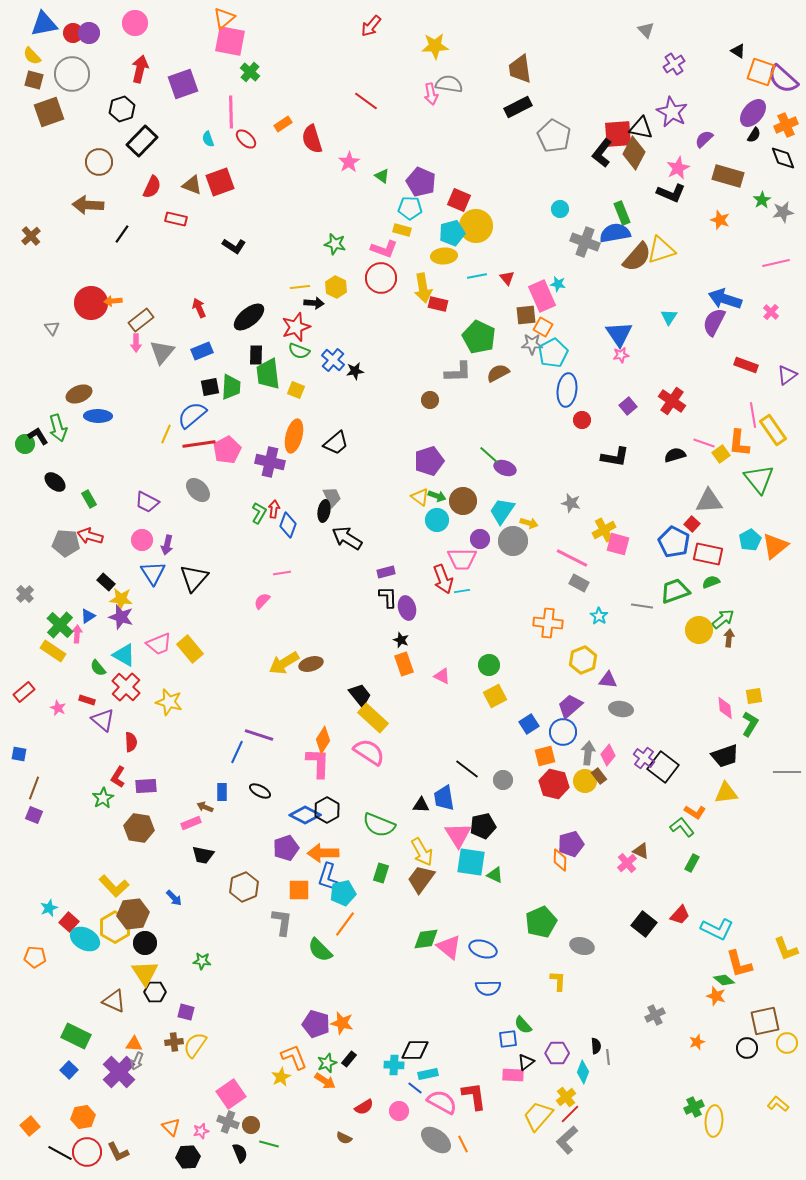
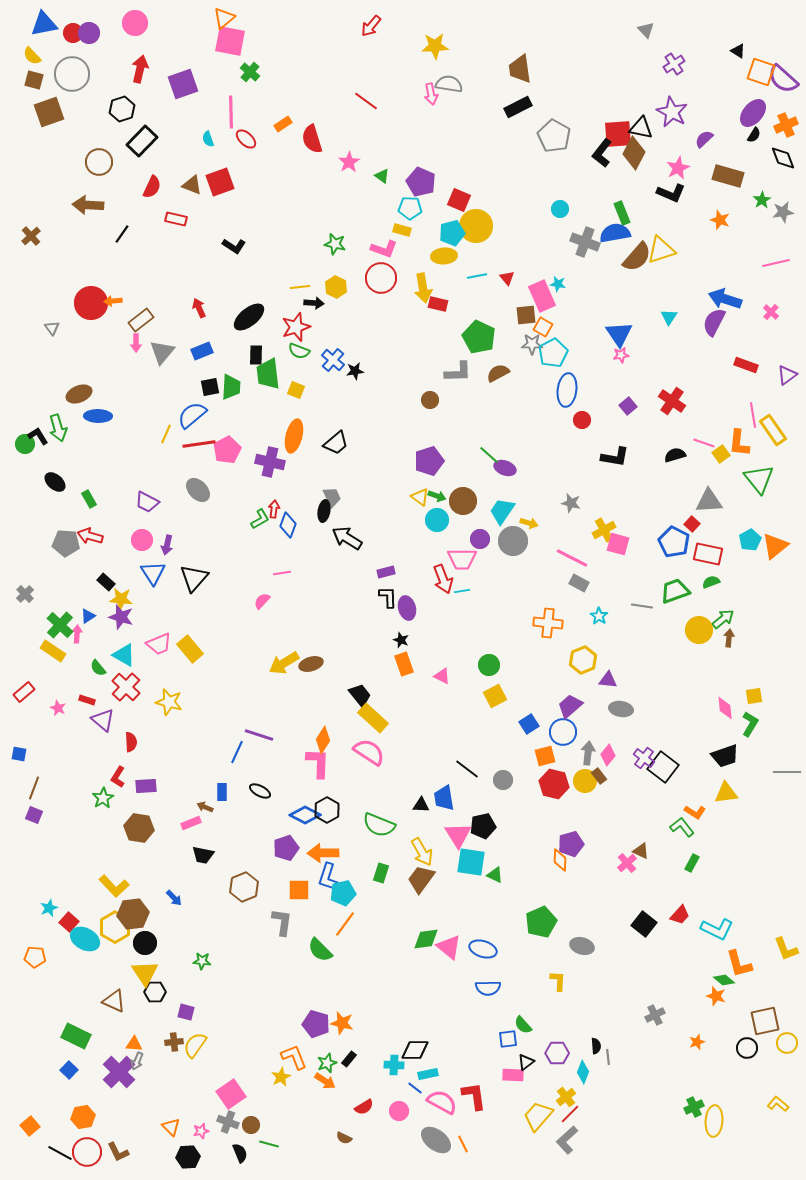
green L-shape at (259, 513): moved 1 px right, 6 px down; rotated 30 degrees clockwise
